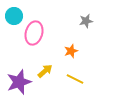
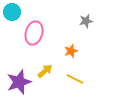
cyan circle: moved 2 px left, 4 px up
